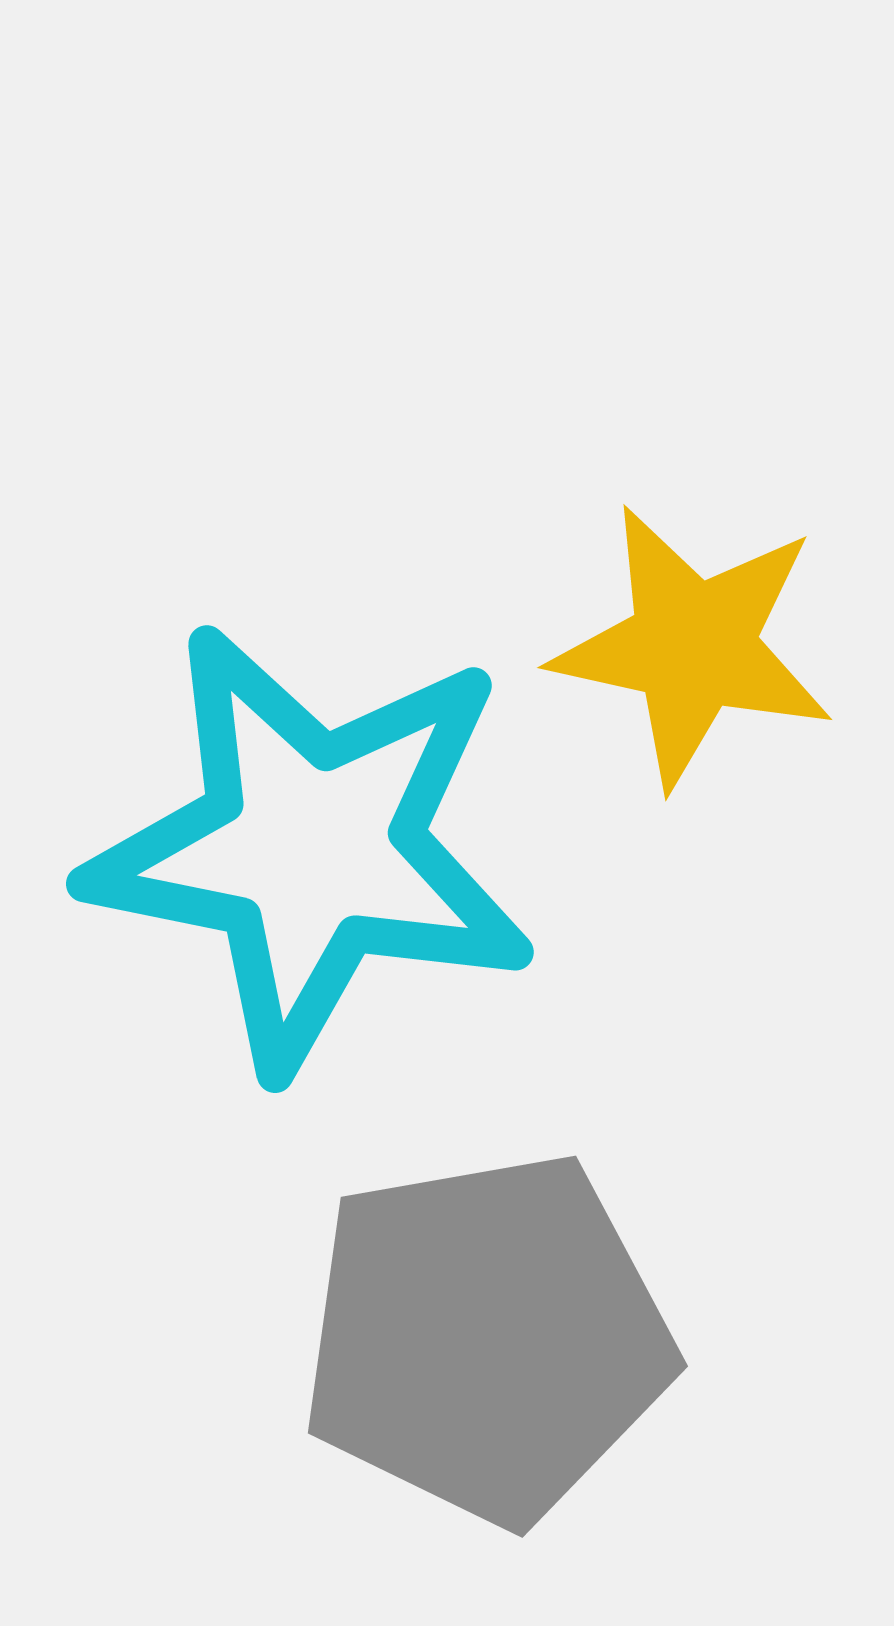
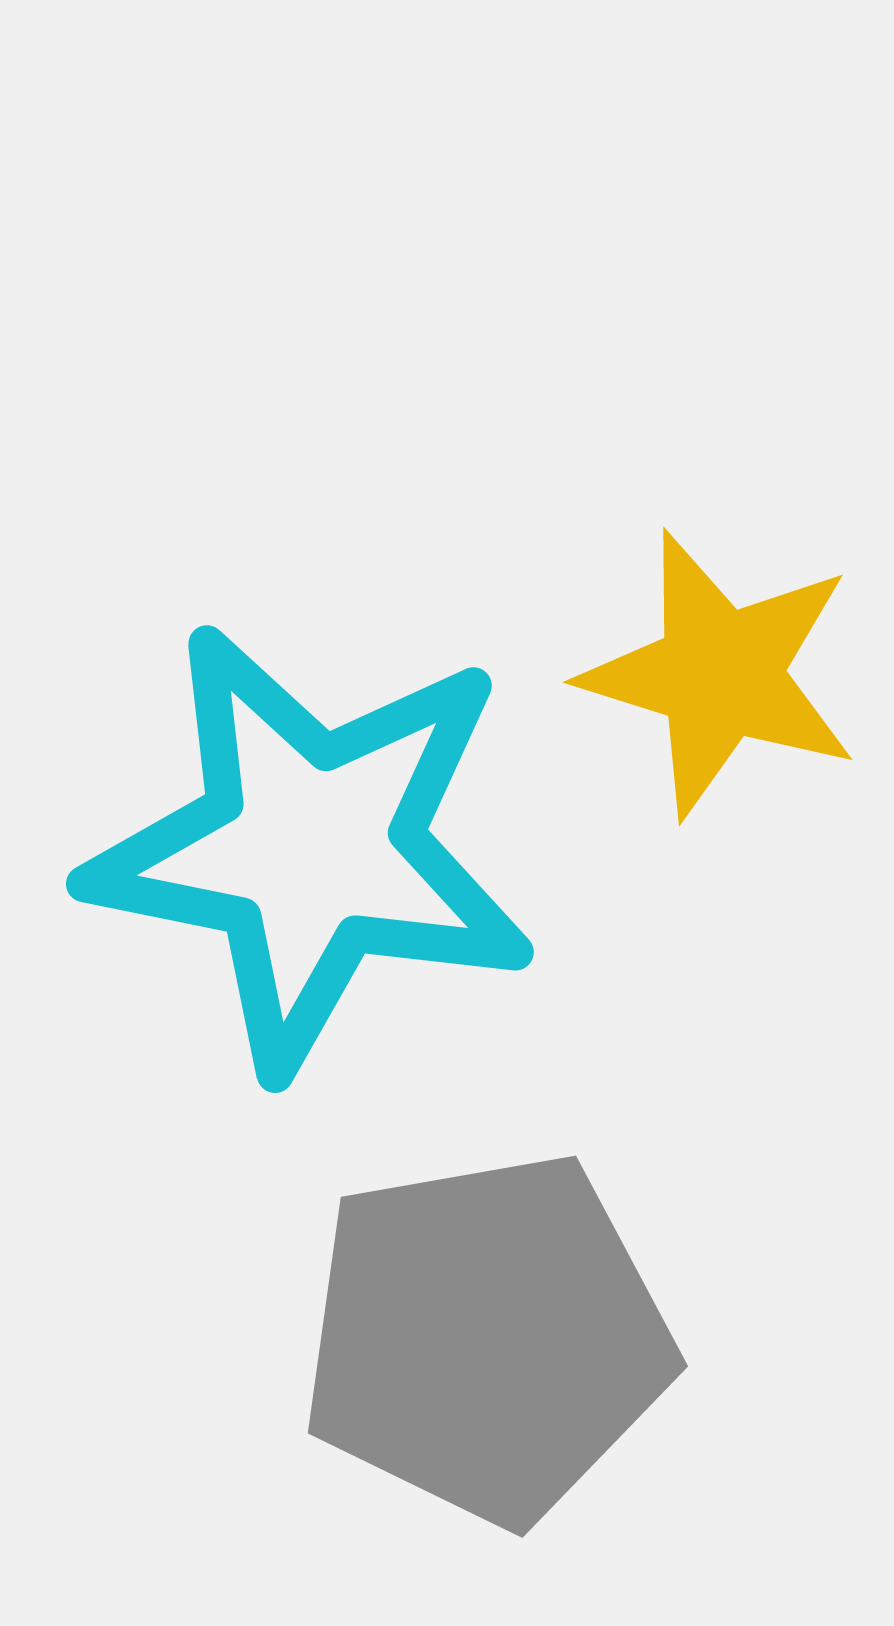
yellow star: moved 27 px right, 28 px down; rotated 5 degrees clockwise
